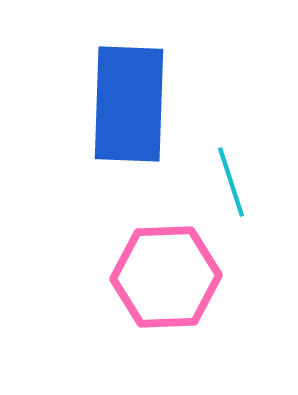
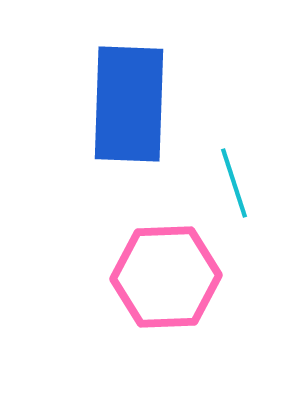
cyan line: moved 3 px right, 1 px down
